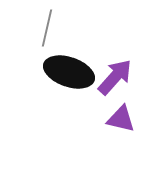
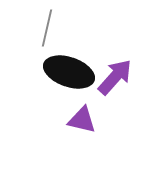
purple triangle: moved 39 px left, 1 px down
